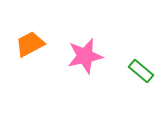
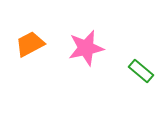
pink star: moved 1 px right, 8 px up
